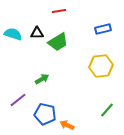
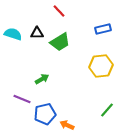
red line: rotated 56 degrees clockwise
green trapezoid: moved 2 px right
purple line: moved 4 px right, 1 px up; rotated 60 degrees clockwise
blue pentagon: rotated 25 degrees counterclockwise
